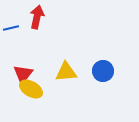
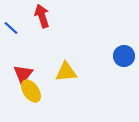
red arrow: moved 5 px right, 1 px up; rotated 30 degrees counterclockwise
blue line: rotated 56 degrees clockwise
blue circle: moved 21 px right, 15 px up
yellow ellipse: moved 2 px down; rotated 25 degrees clockwise
